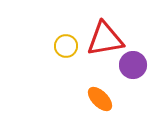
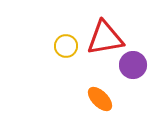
red triangle: moved 1 px up
